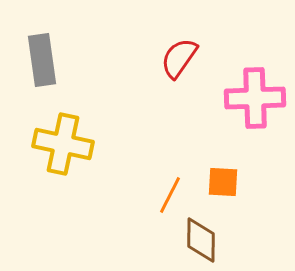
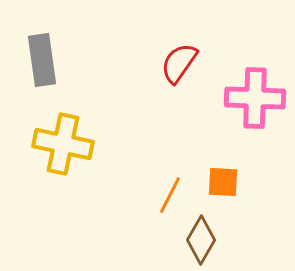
red semicircle: moved 5 px down
pink cross: rotated 4 degrees clockwise
brown diamond: rotated 30 degrees clockwise
